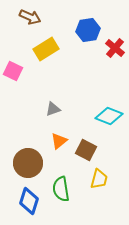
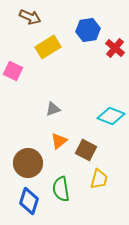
yellow rectangle: moved 2 px right, 2 px up
cyan diamond: moved 2 px right
